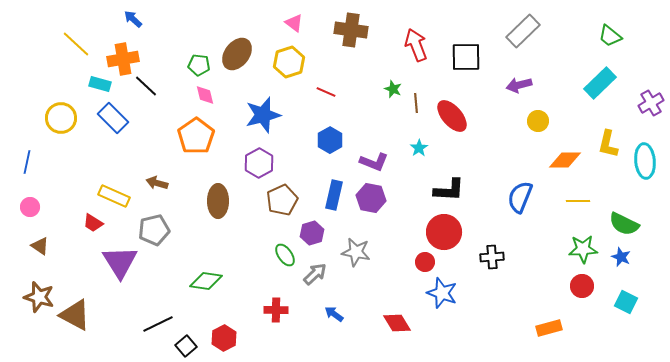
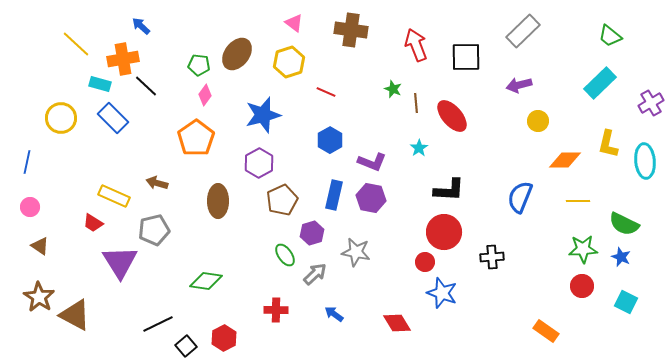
blue arrow at (133, 19): moved 8 px right, 7 px down
pink diamond at (205, 95): rotated 50 degrees clockwise
orange pentagon at (196, 136): moved 2 px down
purple L-shape at (374, 162): moved 2 px left
brown star at (39, 297): rotated 16 degrees clockwise
orange rectangle at (549, 328): moved 3 px left, 3 px down; rotated 50 degrees clockwise
